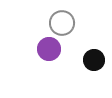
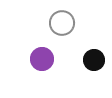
purple circle: moved 7 px left, 10 px down
